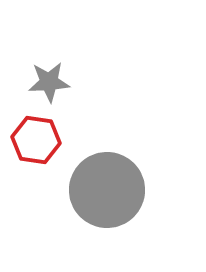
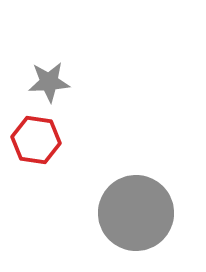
gray circle: moved 29 px right, 23 px down
